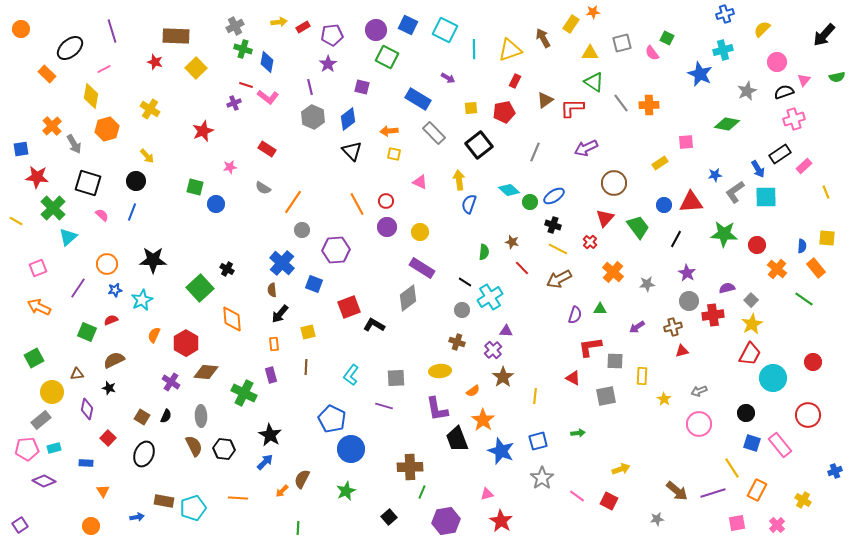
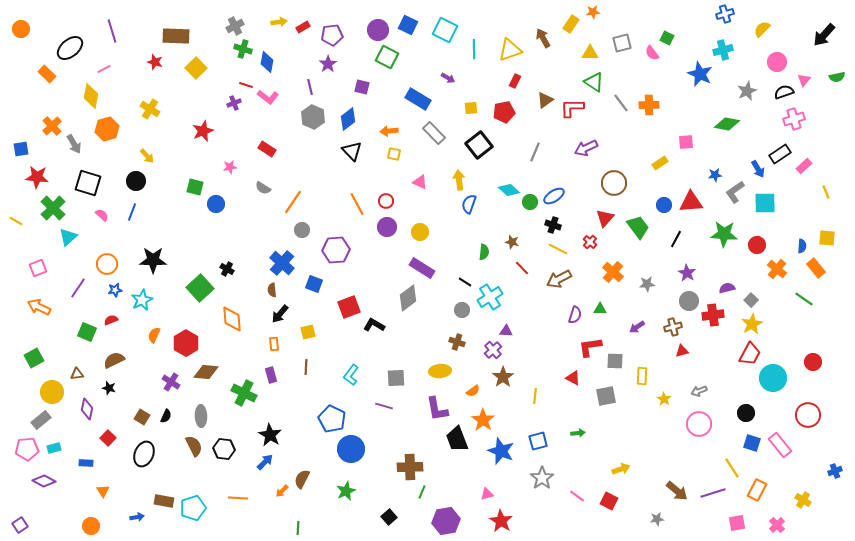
purple circle at (376, 30): moved 2 px right
cyan square at (766, 197): moved 1 px left, 6 px down
